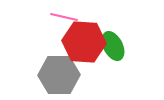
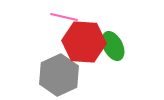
gray hexagon: rotated 24 degrees counterclockwise
